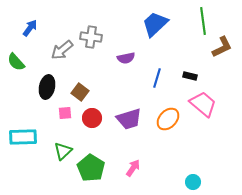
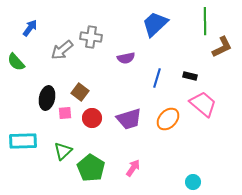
green line: moved 2 px right; rotated 8 degrees clockwise
black ellipse: moved 11 px down
cyan rectangle: moved 4 px down
